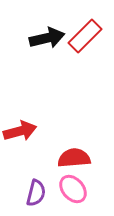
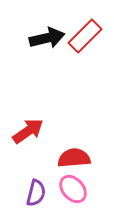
red arrow: moved 8 px right; rotated 20 degrees counterclockwise
